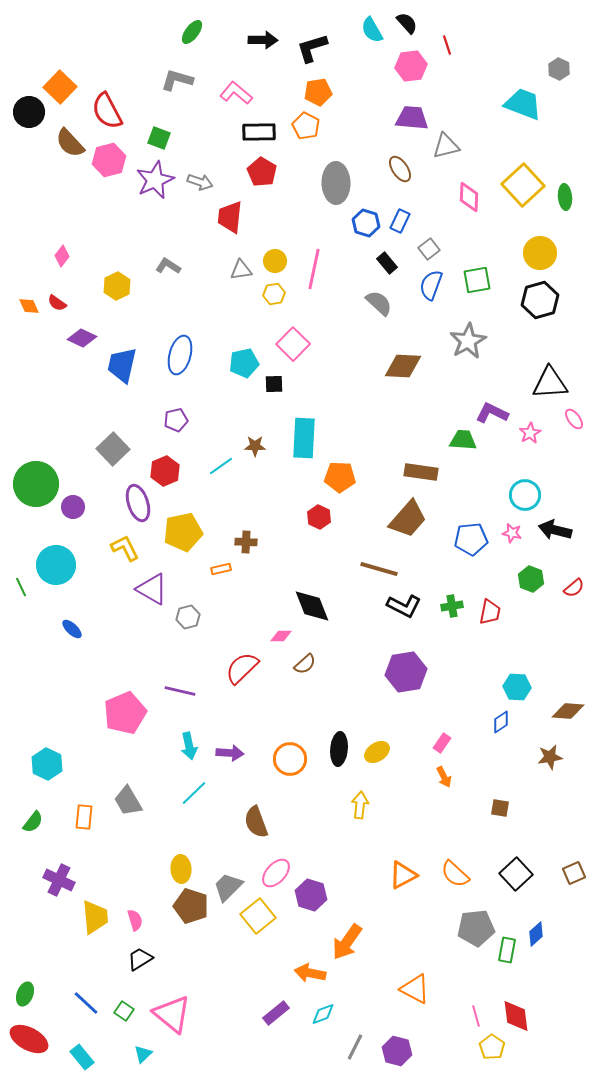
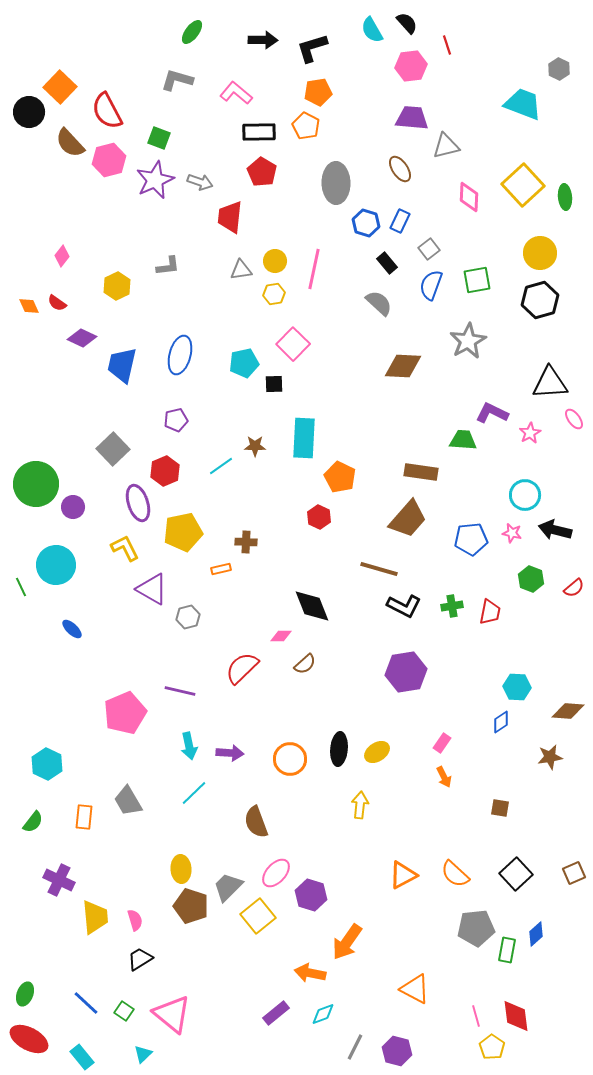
gray L-shape at (168, 266): rotated 140 degrees clockwise
orange pentagon at (340, 477): rotated 24 degrees clockwise
